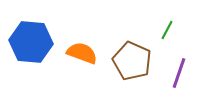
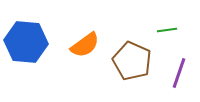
green line: rotated 54 degrees clockwise
blue hexagon: moved 5 px left
orange semicircle: moved 3 px right, 8 px up; rotated 124 degrees clockwise
